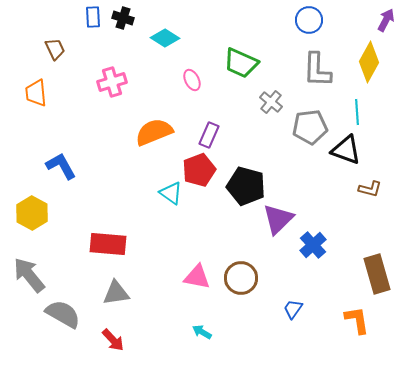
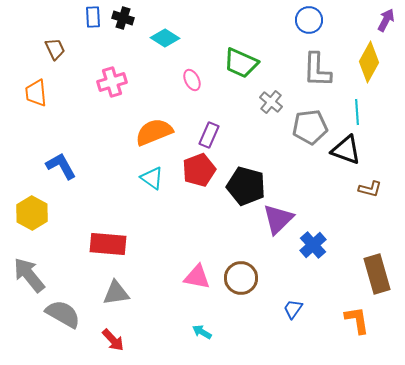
cyan triangle: moved 19 px left, 15 px up
